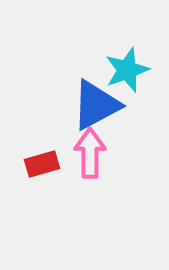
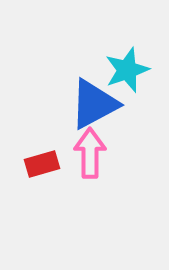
blue triangle: moved 2 px left, 1 px up
